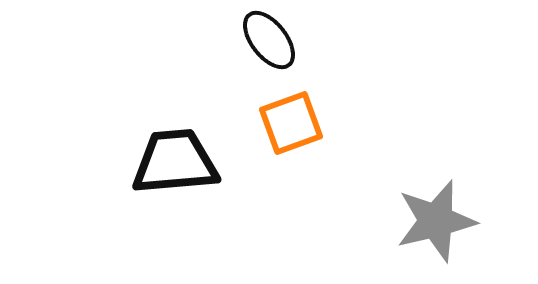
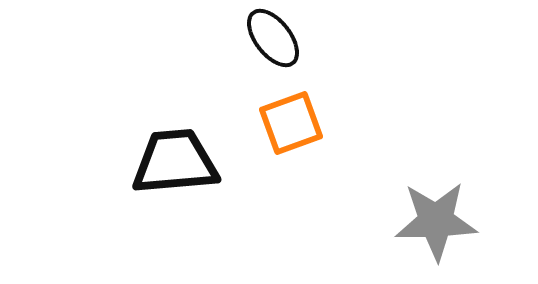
black ellipse: moved 4 px right, 2 px up
gray star: rotated 12 degrees clockwise
